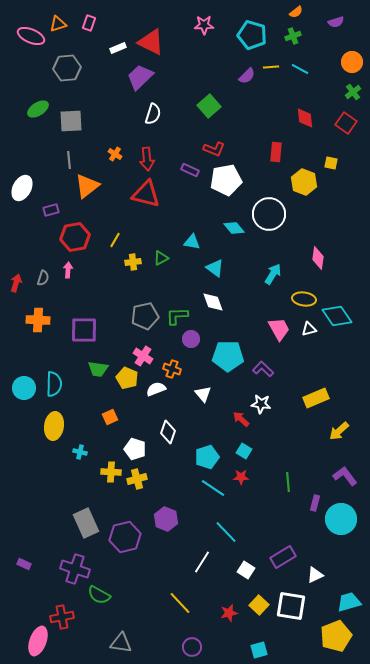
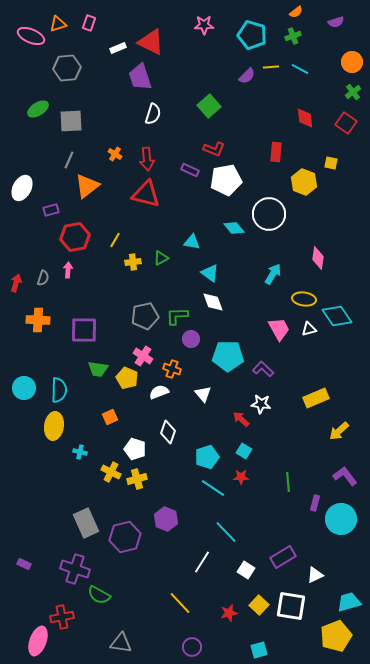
purple trapezoid at (140, 77): rotated 64 degrees counterclockwise
gray line at (69, 160): rotated 30 degrees clockwise
cyan triangle at (215, 268): moved 5 px left, 5 px down
cyan semicircle at (54, 384): moved 5 px right, 6 px down
white semicircle at (156, 389): moved 3 px right, 3 px down
yellow cross at (111, 472): rotated 24 degrees clockwise
